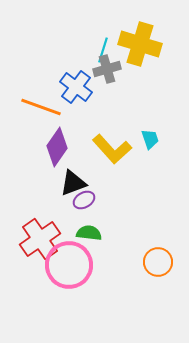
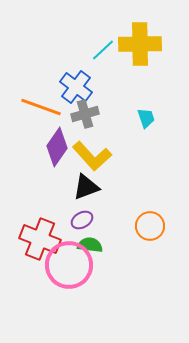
yellow cross: rotated 18 degrees counterclockwise
cyan line: rotated 30 degrees clockwise
gray cross: moved 22 px left, 45 px down
cyan trapezoid: moved 4 px left, 21 px up
yellow L-shape: moved 20 px left, 7 px down
black triangle: moved 13 px right, 4 px down
purple ellipse: moved 2 px left, 20 px down
green semicircle: moved 1 px right, 12 px down
red cross: rotated 33 degrees counterclockwise
orange circle: moved 8 px left, 36 px up
